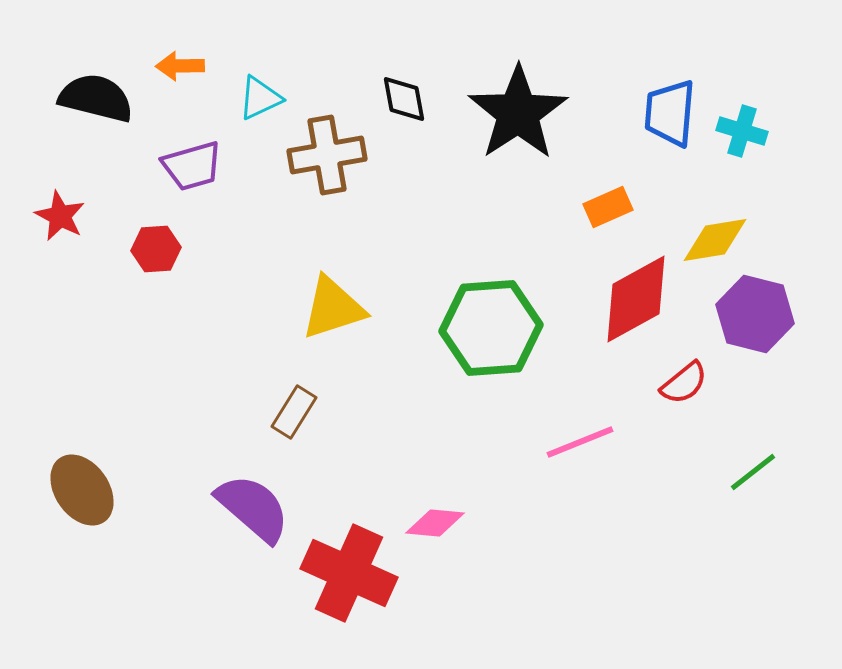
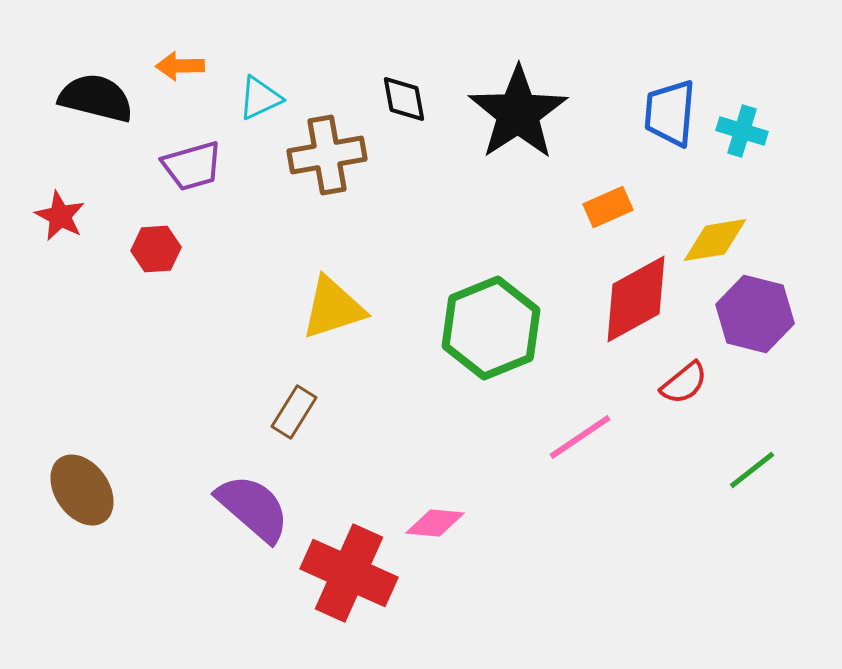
green hexagon: rotated 18 degrees counterclockwise
pink line: moved 5 px up; rotated 12 degrees counterclockwise
green line: moved 1 px left, 2 px up
